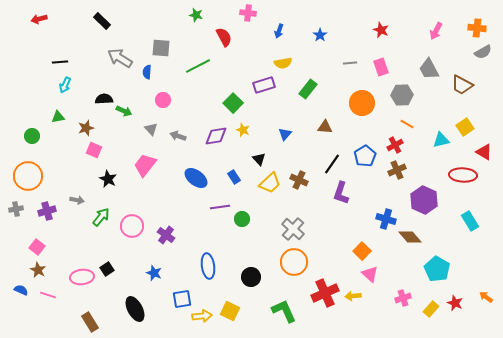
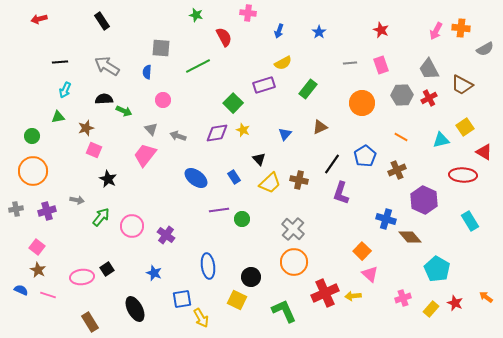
black rectangle at (102, 21): rotated 12 degrees clockwise
orange cross at (477, 28): moved 16 px left
blue star at (320, 35): moved 1 px left, 3 px up
gray semicircle at (483, 52): moved 2 px right, 3 px up
gray arrow at (120, 58): moved 13 px left, 8 px down
yellow semicircle at (283, 63): rotated 18 degrees counterclockwise
pink rectangle at (381, 67): moved 2 px up
cyan arrow at (65, 85): moved 5 px down
orange line at (407, 124): moved 6 px left, 13 px down
brown triangle at (325, 127): moved 5 px left; rotated 28 degrees counterclockwise
purple diamond at (216, 136): moved 1 px right, 3 px up
red cross at (395, 145): moved 34 px right, 47 px up
pink trapezoid at (145, 165): moved 10 px up
orange circle at (28, 176): moved 5 px right, 5 px up
brown cross at (299, 180): rotated 12 degrees counterclockwise
purple line at (220, 207): moved 1 px left, 3 px down
yellow square at (230, 311): moved 7 px right, 11 px up
yellow arrow at (202, 316): moved 1 px left, 2 px down; rotated 66 degrees clockwise
